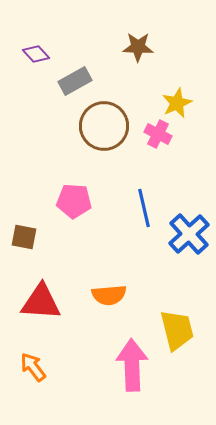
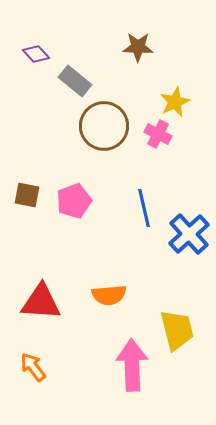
gray rectangle: rotated 68 degrees clockwise
yellow star: moved 2 px left, 1 px up
pink pentagon: rotated 24 degrees counterclockwise
brown square: moved 3 px right, 42 px up
